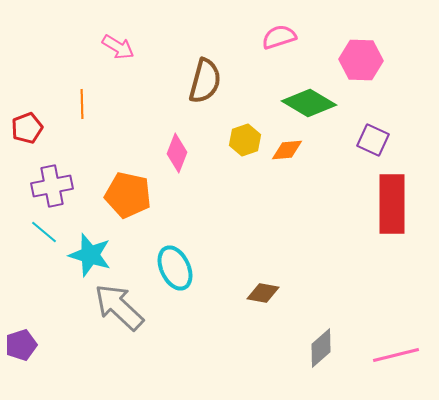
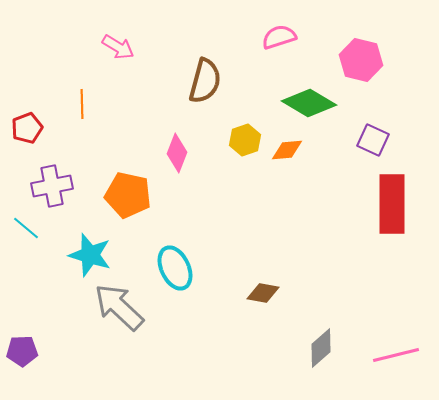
pink hexagon: rotated 12 degrees clockwise
cyan line: moved 18 px left, 4 px up
purple pentagon: moved 1 px right, 6 px down; rotated 16 degrees clockwise
